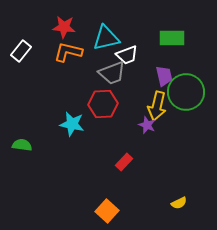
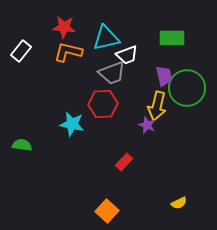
green circle: moved 1 px right, 4 px up
